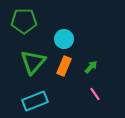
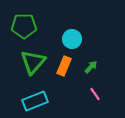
green pentagon: moved 5 px down
cyan circle: moved 8 px right
